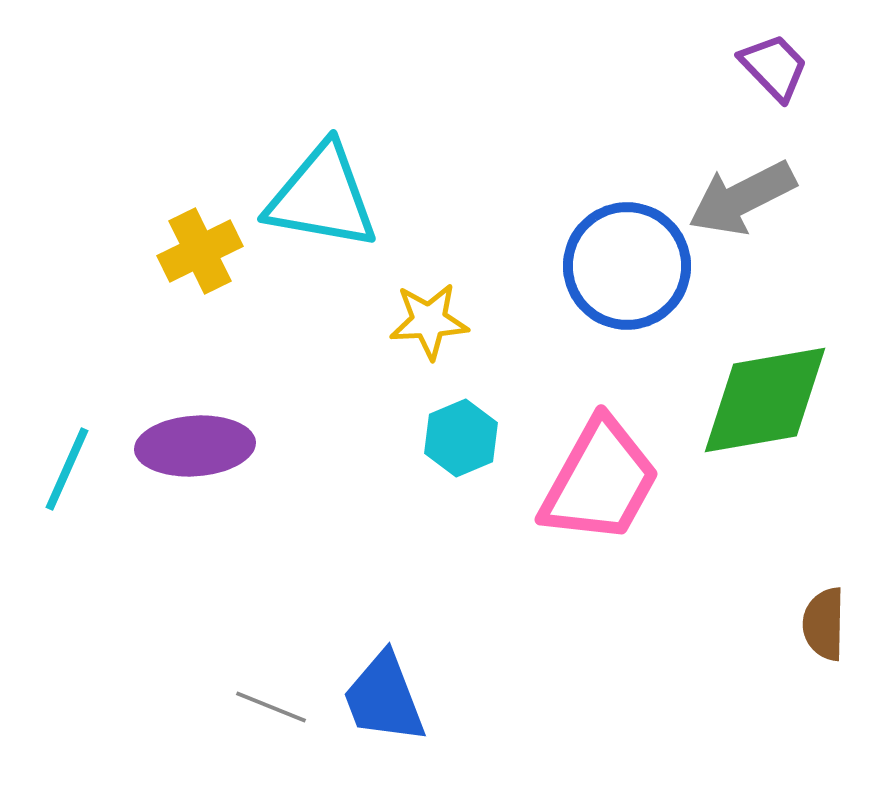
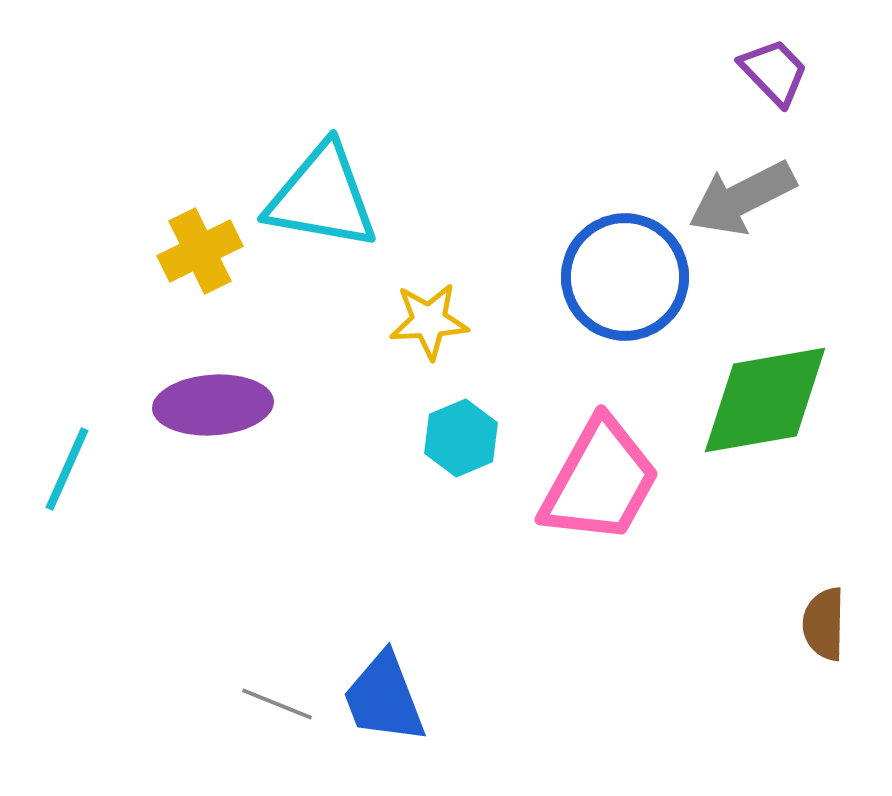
purple trapezoid: moved 5 px down
blue circle: moved 2 px left, 11 px down
purple ellipse: moved 18 px right, 41 px up
gray line: moved 6 px right, 3 px up
